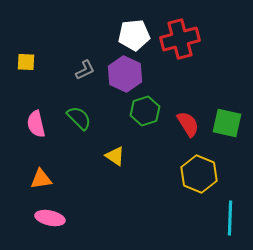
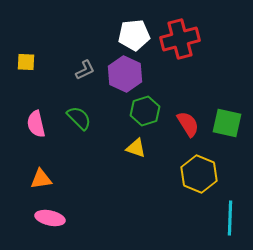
yellow triangle: moved 21 px right, 8 px up; rotated 15 degrees counterclockwise
